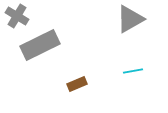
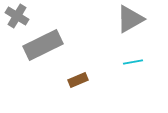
gray rectangle: moved 3 px right
cyan line: moved 9 px up
brown rectangle: moved 1 px right, 4 px up
